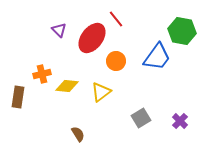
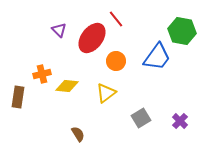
yellow triangle: moved 5 px right, 1 px down
